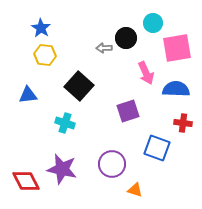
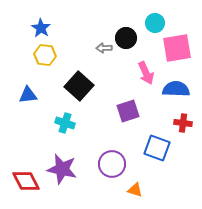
cyan circle: moved 2 px right
